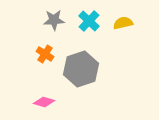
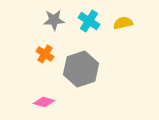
cyan cross: rotated 10 degrees counterclockwise
